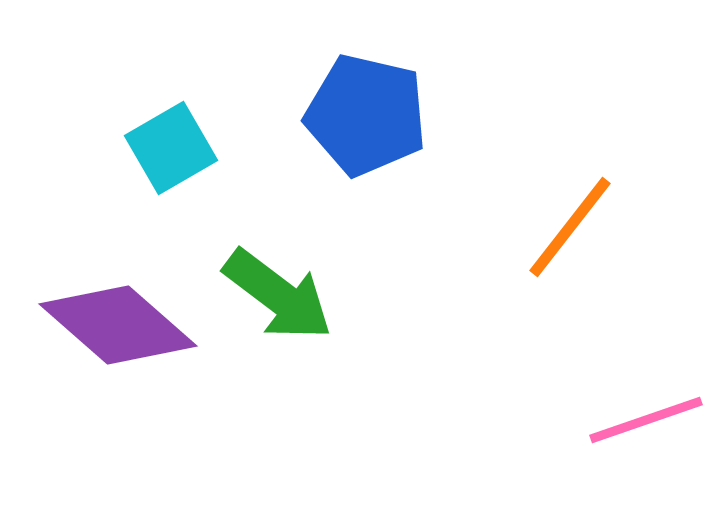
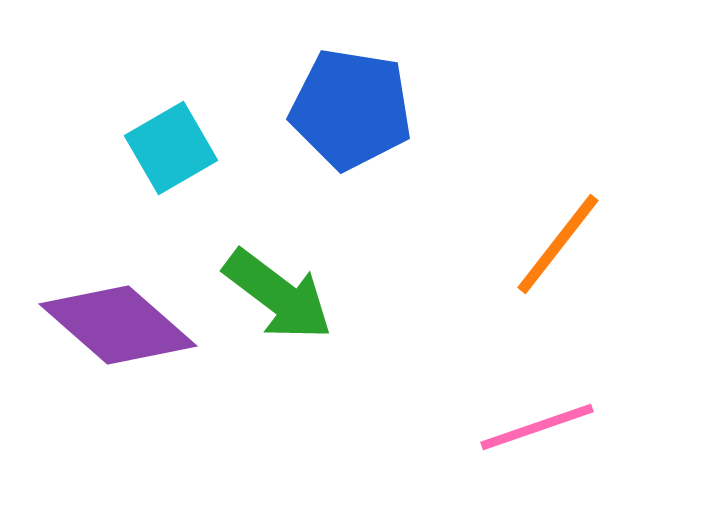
blue pentagon: moved 15 px left, 6 px up; rotated 4 degrees counterclockwise
orange line: moved 12 px left, 17 px down
pink line: moved 109 px left, 7 px down
